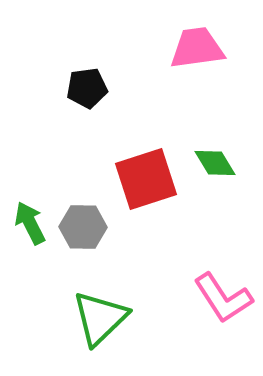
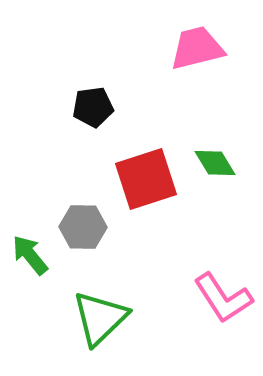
pink trapezoid: rotated 6 degrees counterclockwise
black pentagon: moved 6 px right, 19 px down
green arrow: moved 32 px down; rotated 12 degrees counterclockwise
